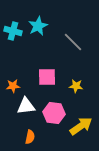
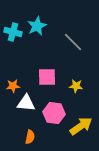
cyan star: moved 1 px left
cyan cross: moved 1 px down
white triangle: moved 3 px up; rotated 12 degrees clockwise
